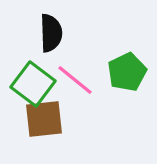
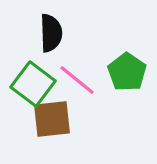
green pentagon: rotated 12 degrees counterclockwise
pink line: moved 2 px right
brown square: moved 8 px right
